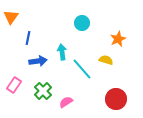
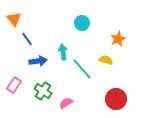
orange triangle: moved 3 px right, 2 px down; rotated 14 degrees counterclockwise
blue line: moved 1 px left, 1 px down; rotated 48 degrees counterclockwise
cyan arrow: moved 1 px right
green cross: rotated 12 degrees counterclockwise
pink semicircle: moved 1 px down
